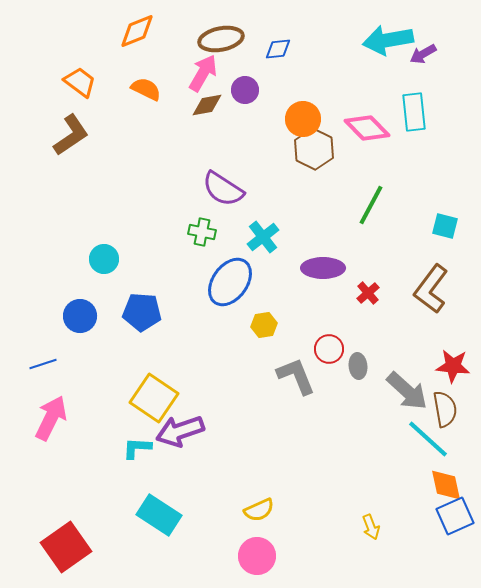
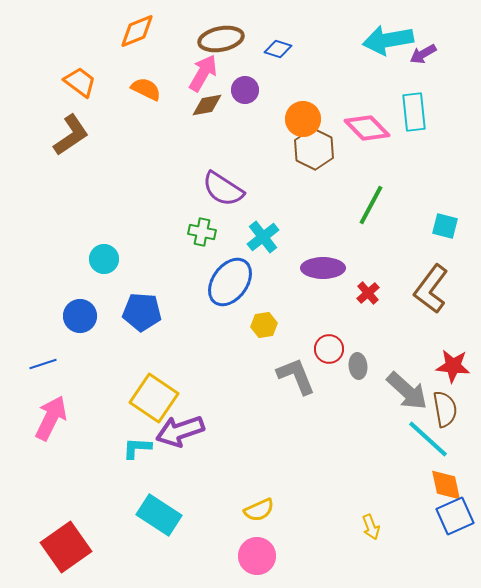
blue diamond at (278, 49): rotated 24 degrees clockwise
